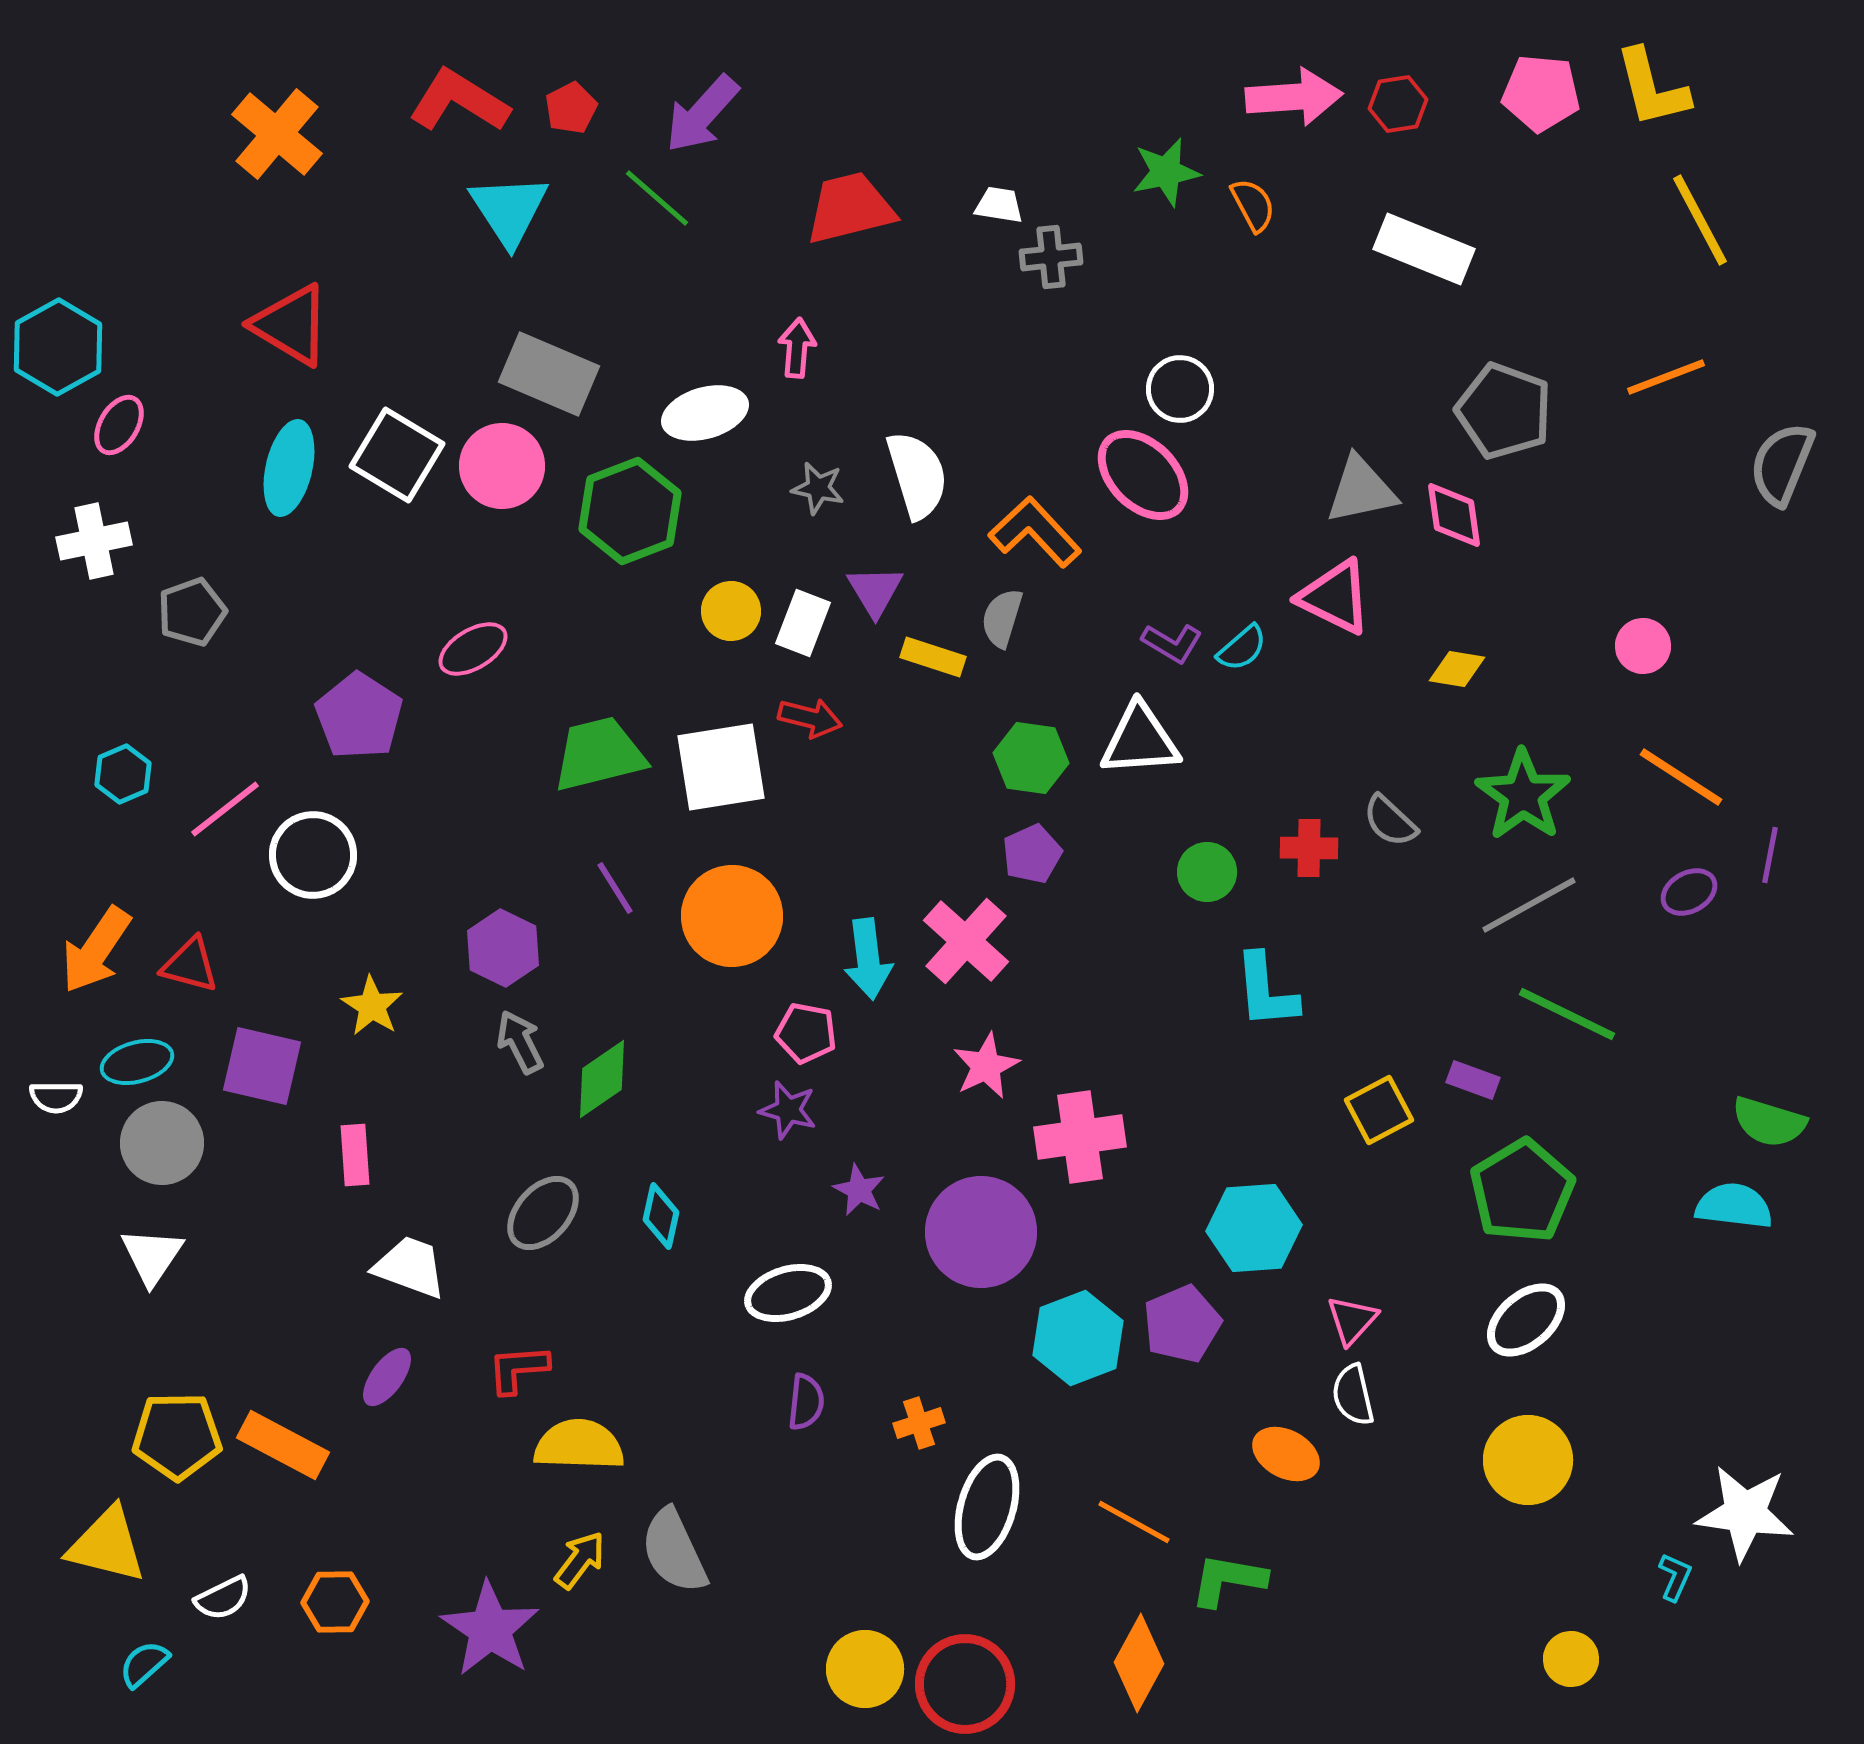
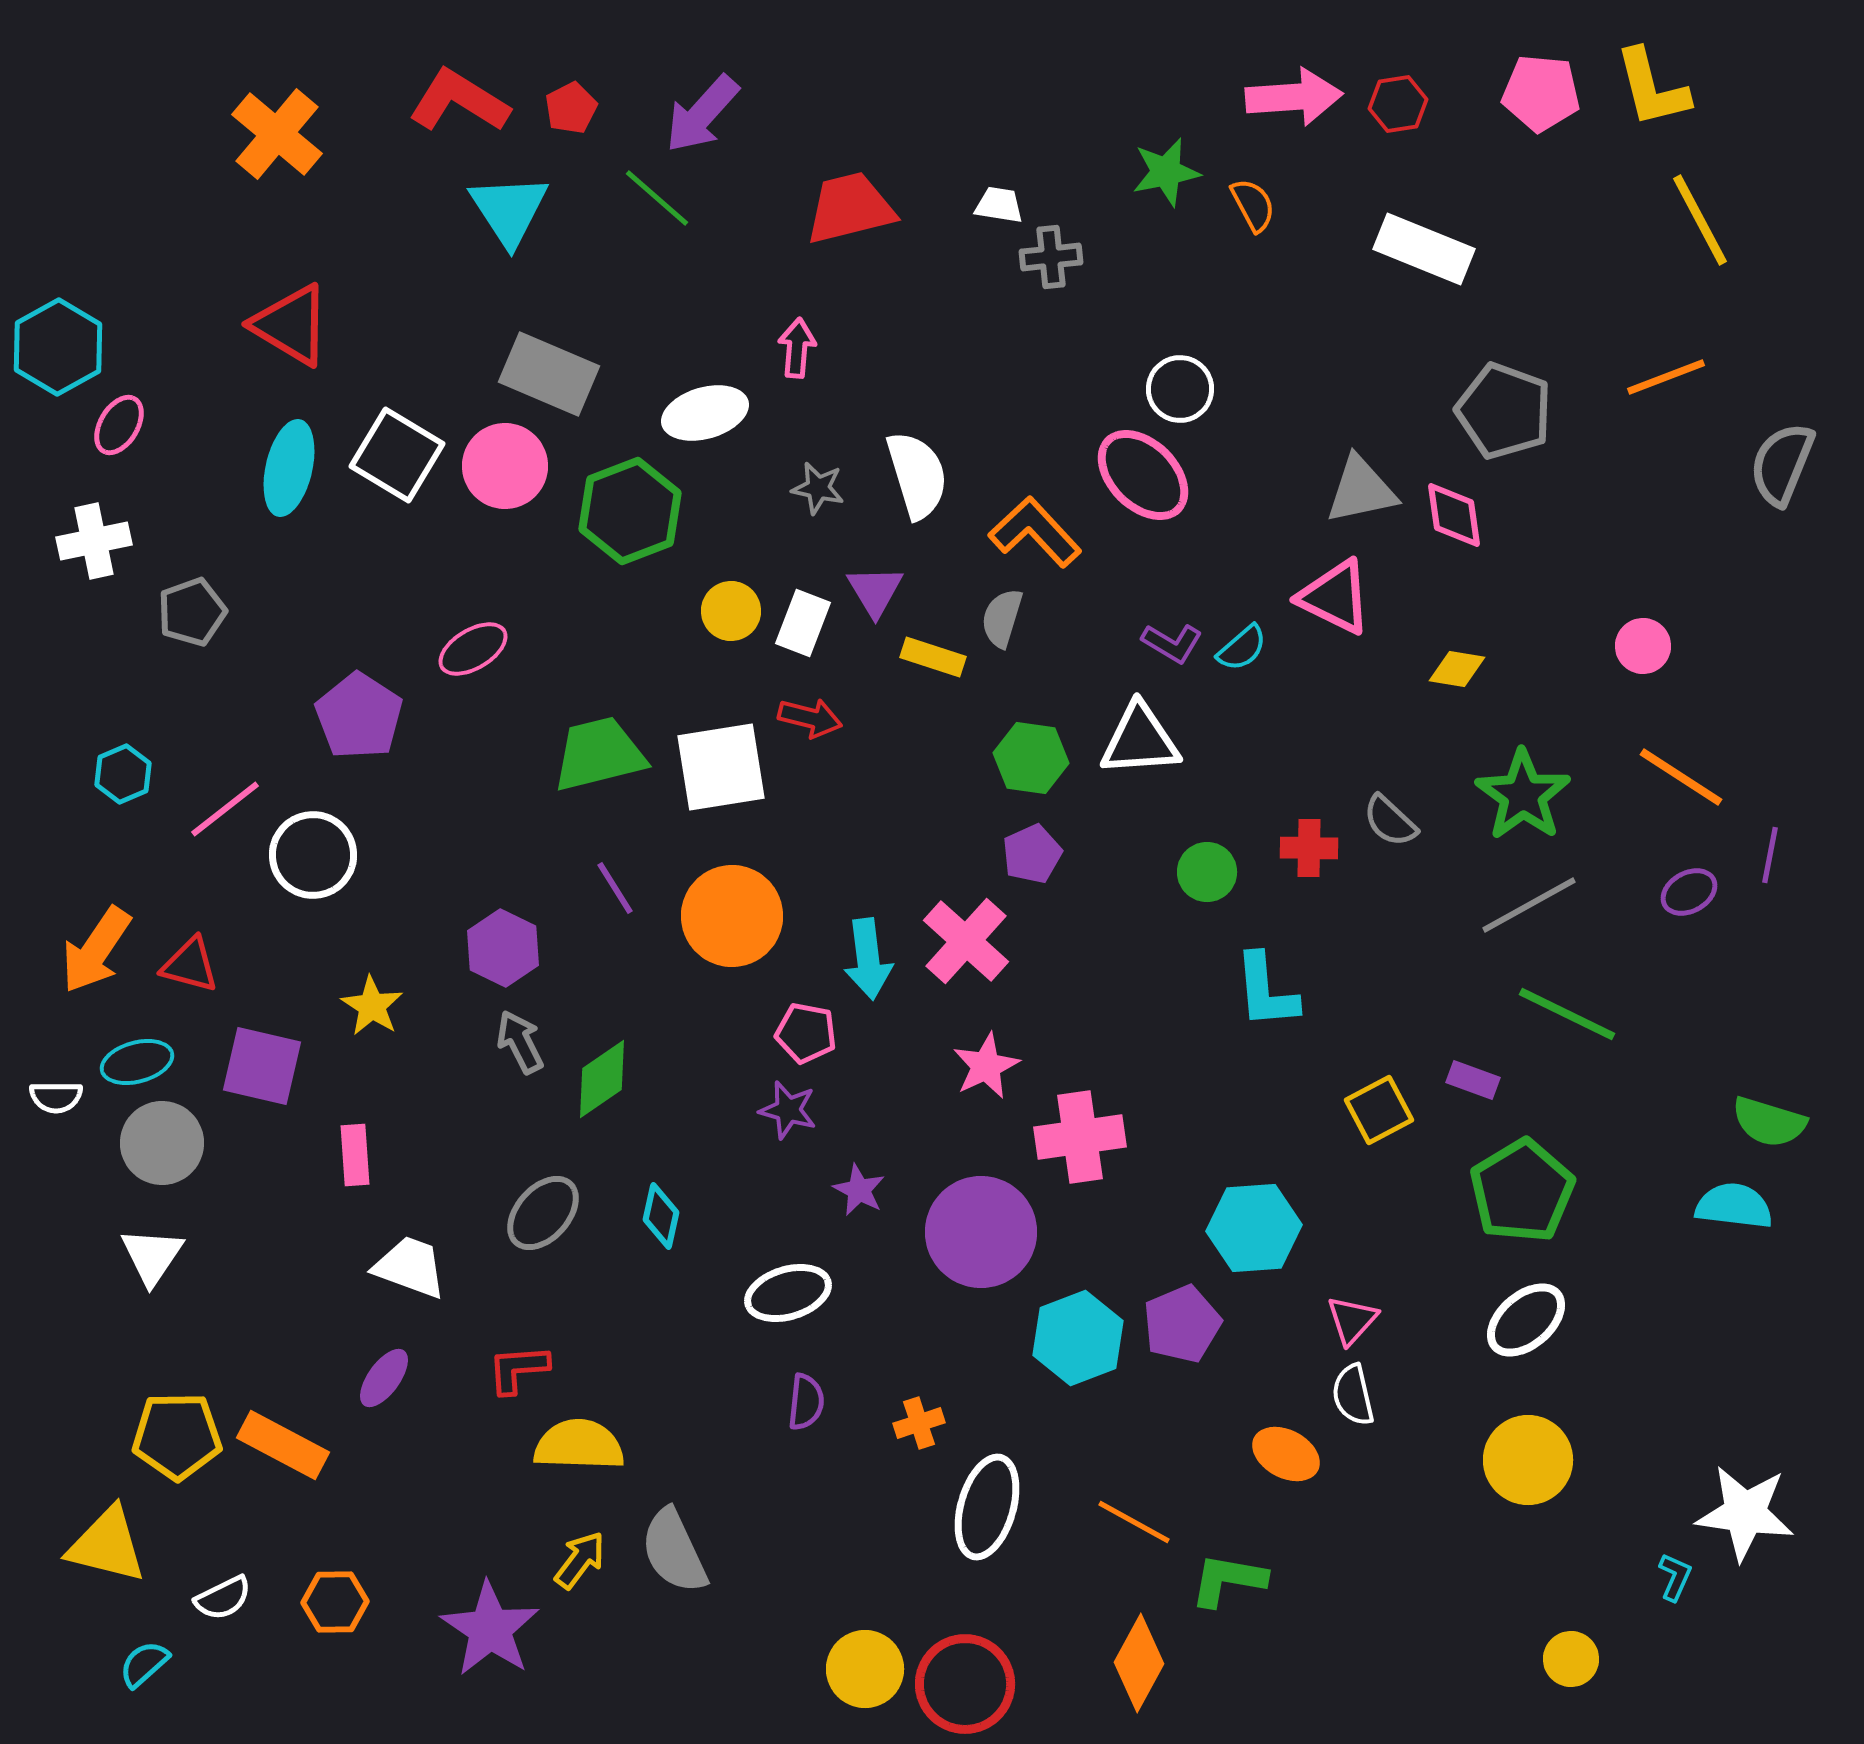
pink circle at (502, 466): moved 3 px right
purple ellipse at (387, 1377): moved 3 px left, 1 px down
